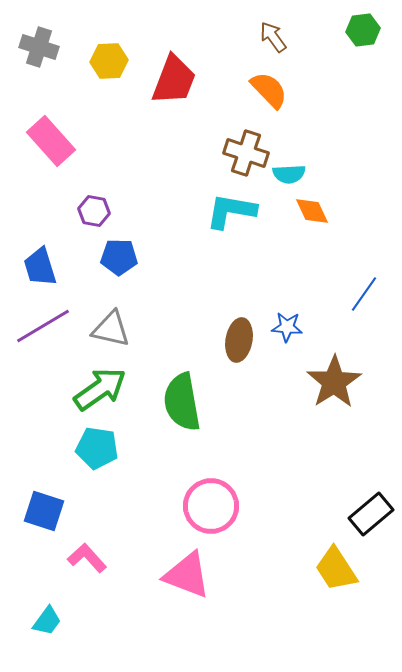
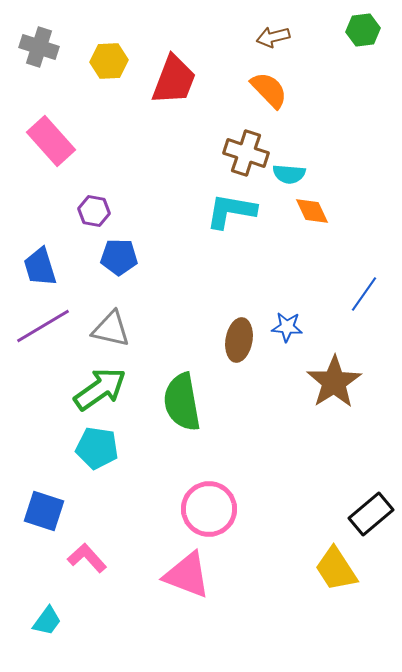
brown arrow: rotated 68 degrees counterclockwise
cyan semicircle: rotated 8 degrees clockwise
pink circle: moved 2 px left, 3 px down
